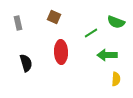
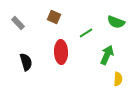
gray rectangle: rotated 32 degrees counterclockwise
green line: moved 5 px left
green arrow: rotated 114 degrees clockwise
black semicircle: moved 1 px up
yellow semicircle: moved 2 px right
